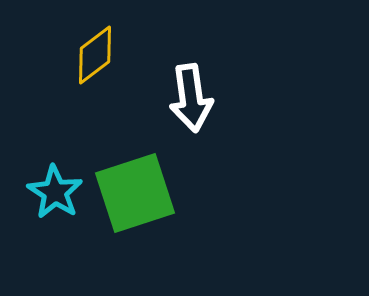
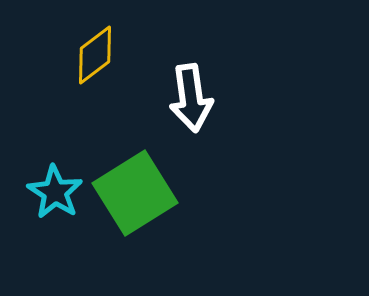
green square: rotated 14 degrees counterclockwise
